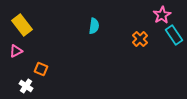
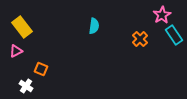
yellow rectangle: moved 2 px down
